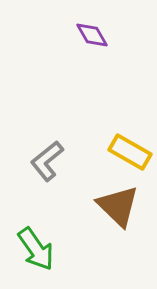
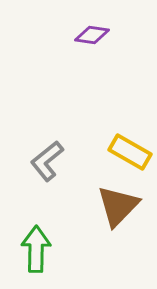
purple diamond: rotated 52 degrees counterclockwise
brown triangle: rotated 30 degrees clockwise
green arrow: rotated 144 degrees counterclockwise
